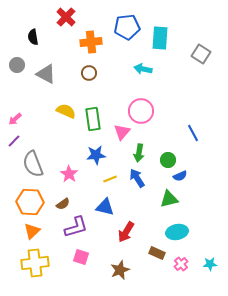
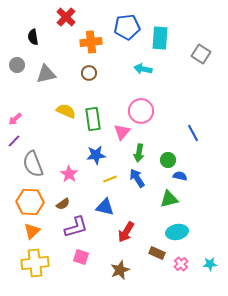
gray triangle: rotated 40 degrees counterclockwise
blue semicircle: rotated 144 degrees counterclockwise
